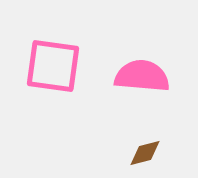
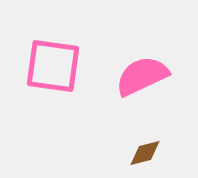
pink semicircle: rotated 30 degrees counterclockwise
